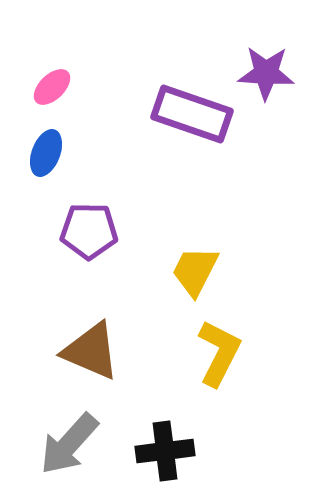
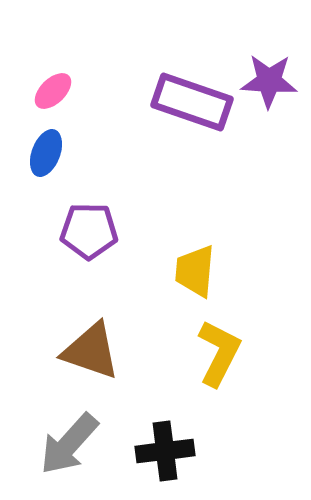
purple star: moved 3 px right, 8 px down
pink ellipse: moved 1 px right, 4 px down
purple rectangle: moved 12 px up
yellow trapezoid: rotated 22 degrees counterclockwise
brown triangle: rotated 4 degrees counterclockwise
